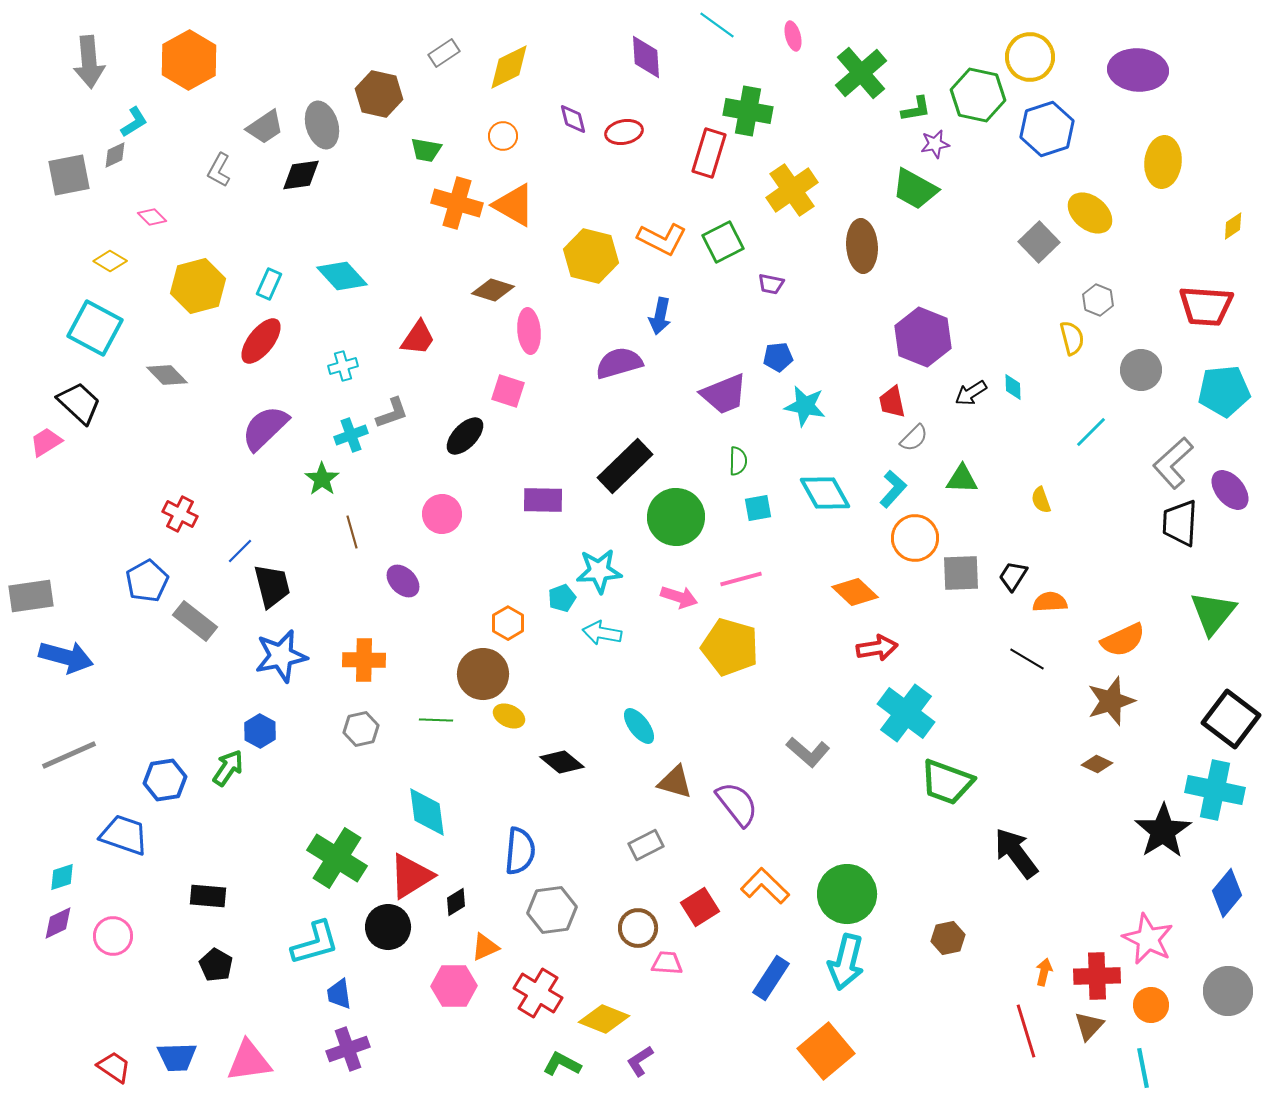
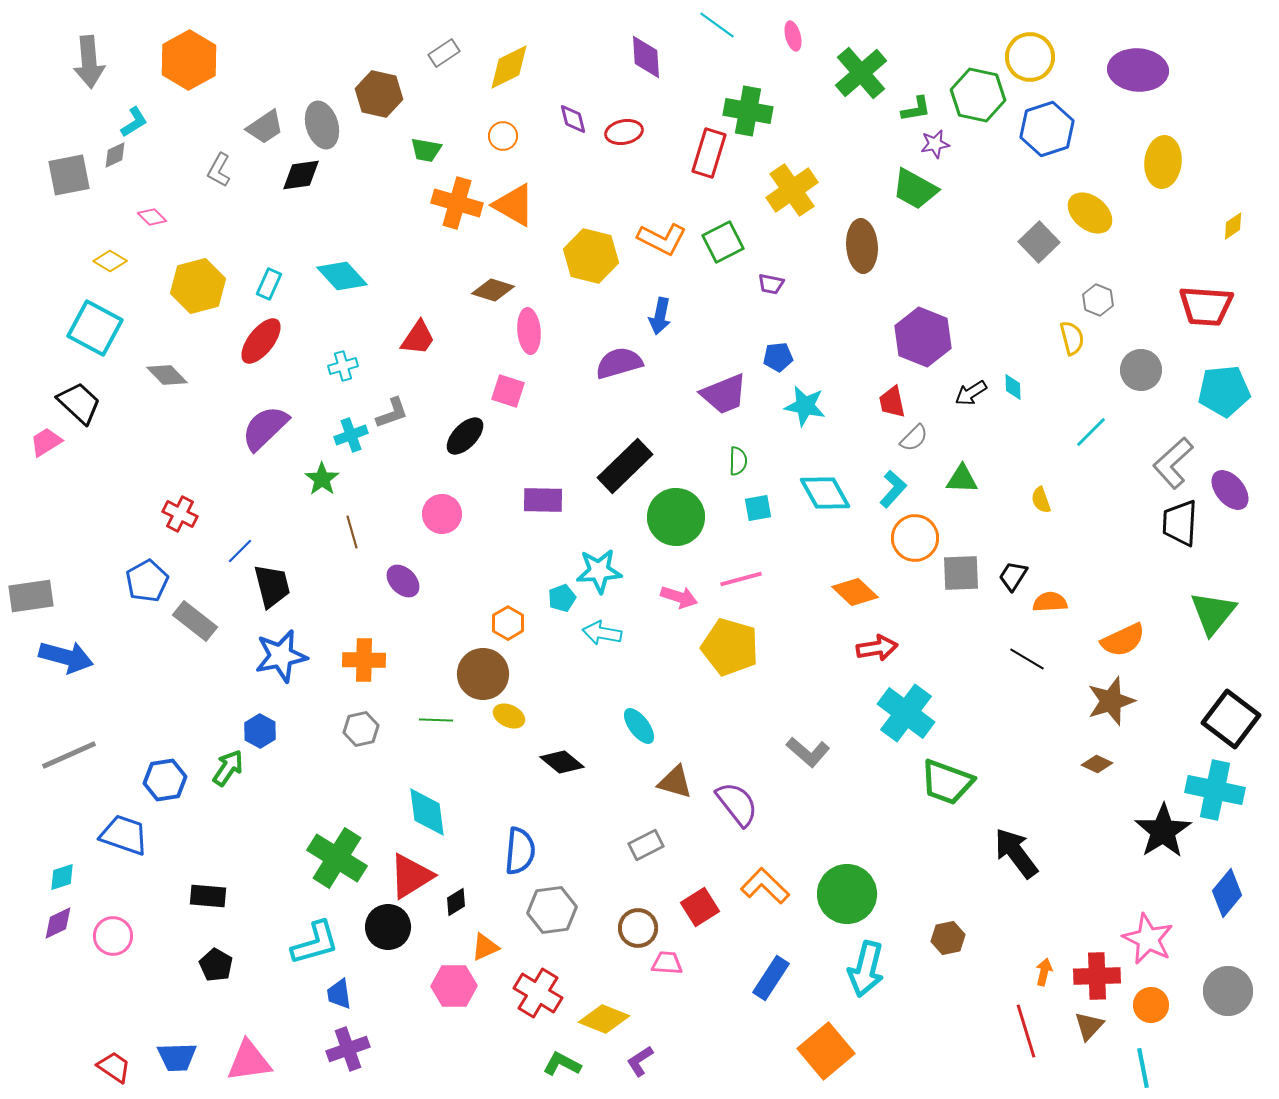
cyan arrow at (846, 962): moved 20 px right, 7 px down
